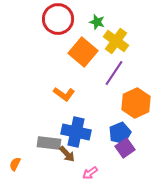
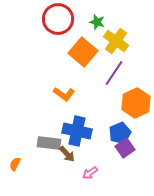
blue cross: moved 1 px right, 1 px up
